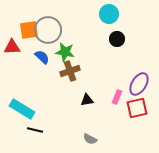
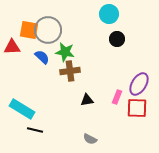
orange square: rotated 18 degrees clockwise
brown cross: rotated 12 degrees clockwise
red square: rotated 15 degrees clockwise
